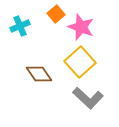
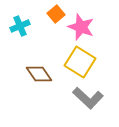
yellow square: rotated 16 degrees counterclockwise
